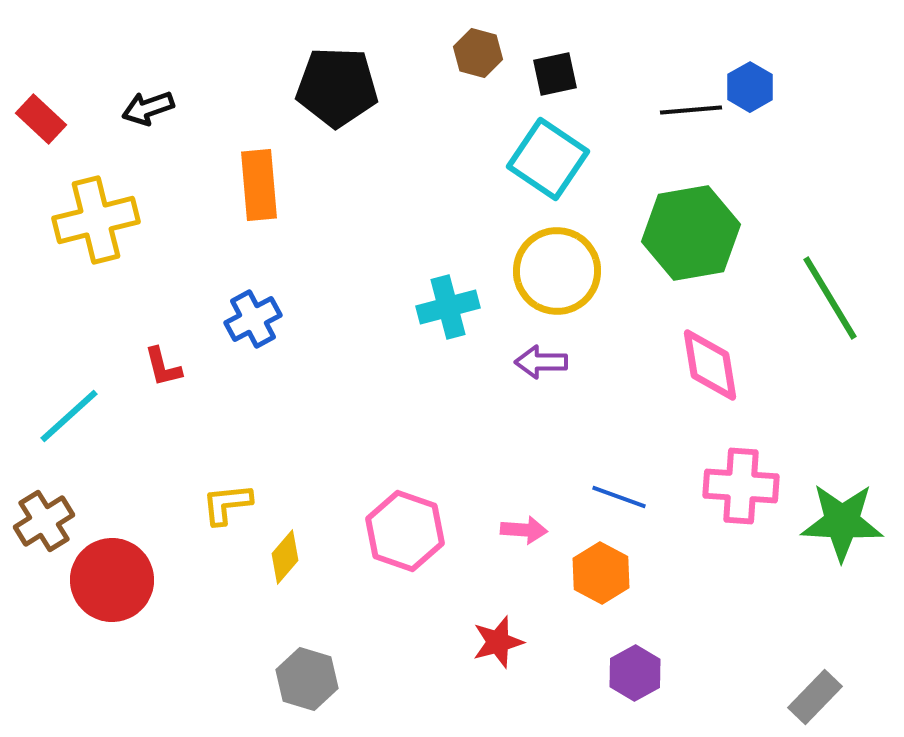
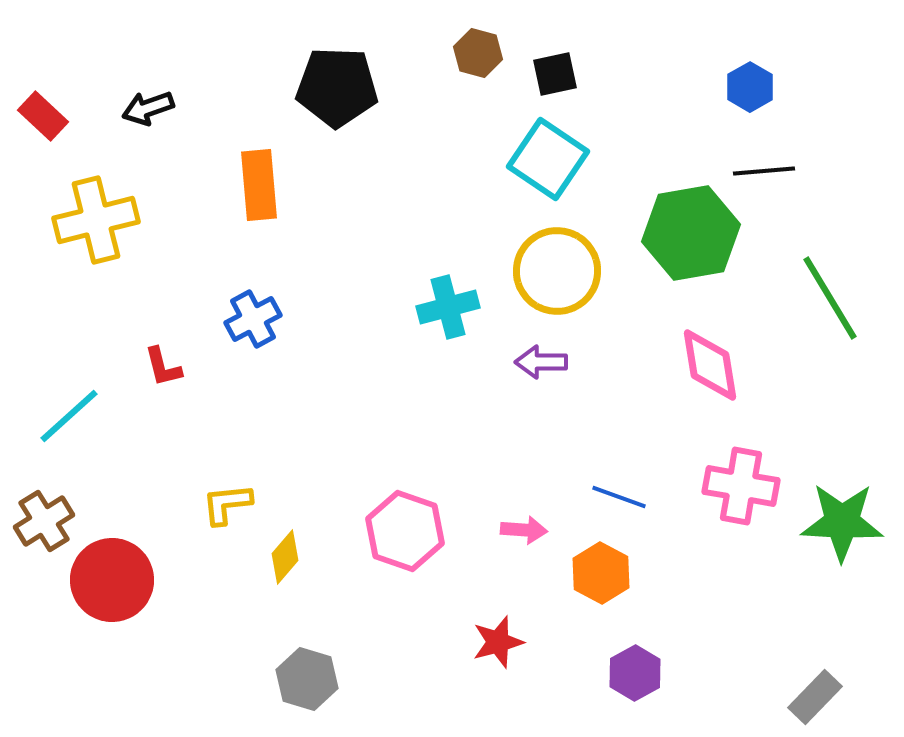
black line: moved 73 px right, 61 px down
red rectangle: moved 2 px right, 3 px up
pink cross: rotated 6 degrees clockwise
